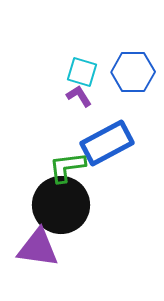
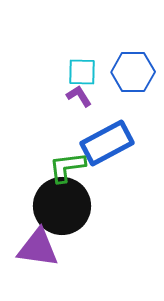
cyan square: rotated 16 degrees counterclockwise
black circle: moved 1 px right, 1 px down
